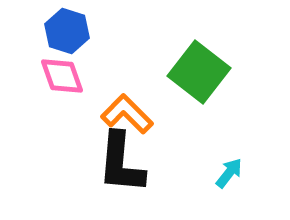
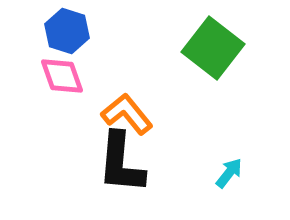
green square: moved 14 px right, 24 px up
orange L-shape: rotated 6 degrees clockwise
